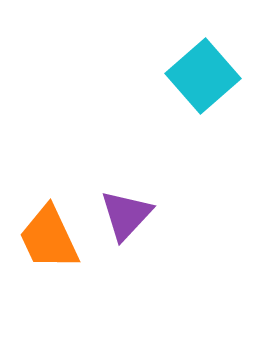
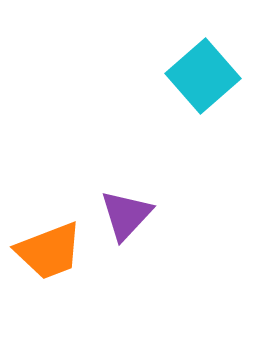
orange trapezoid: moved 13 px down; rotated 86 degrees counterclockwise
